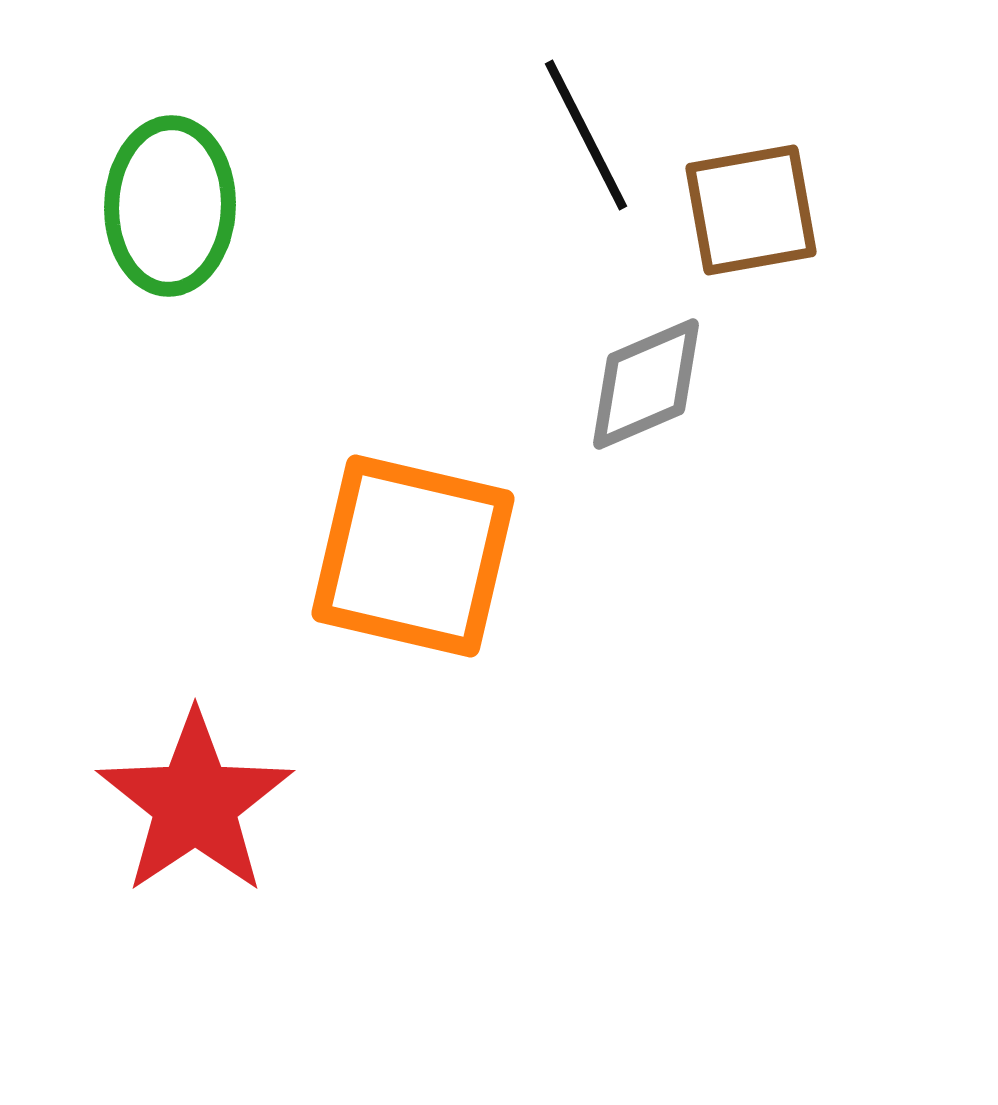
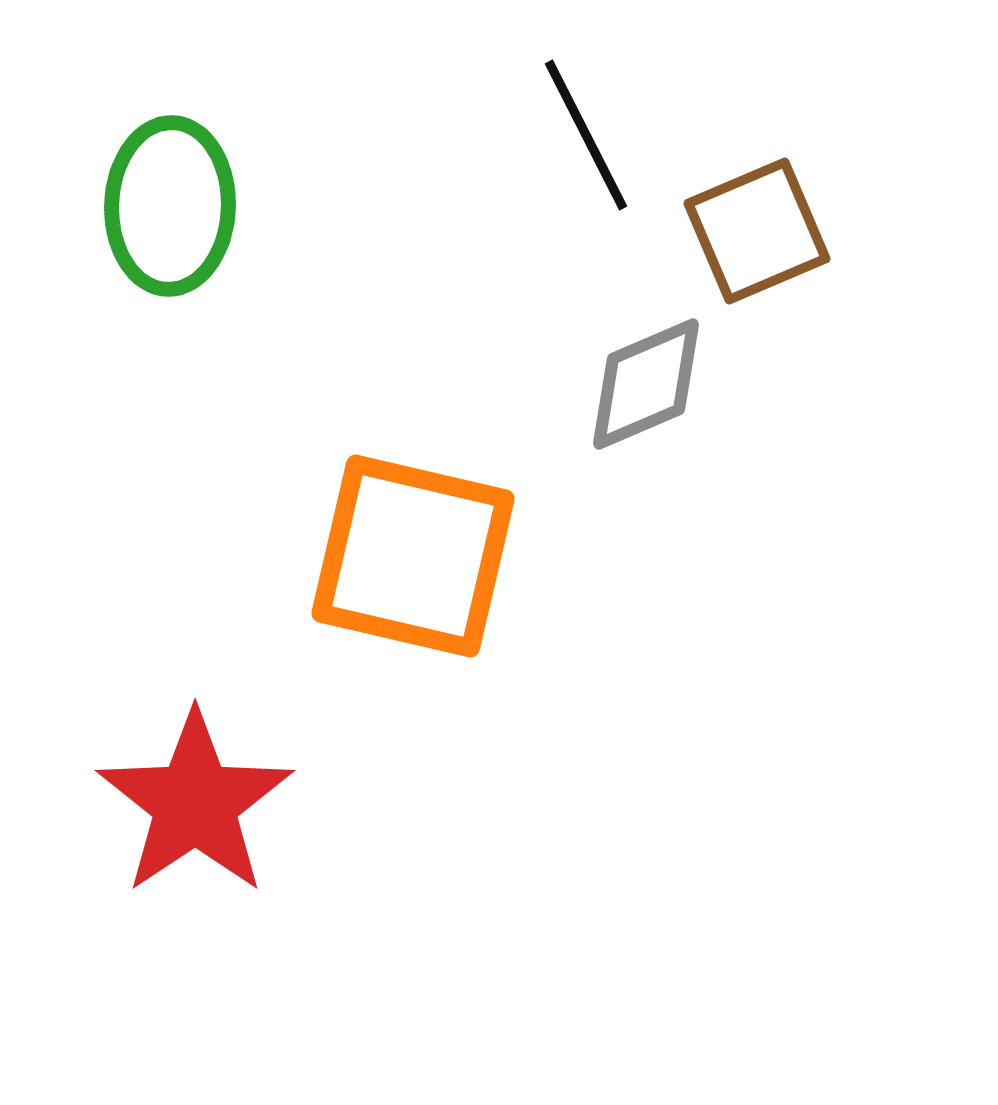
brown square: moved 6 px right, 21 px down; rotated 13 degrees counterclockwise
